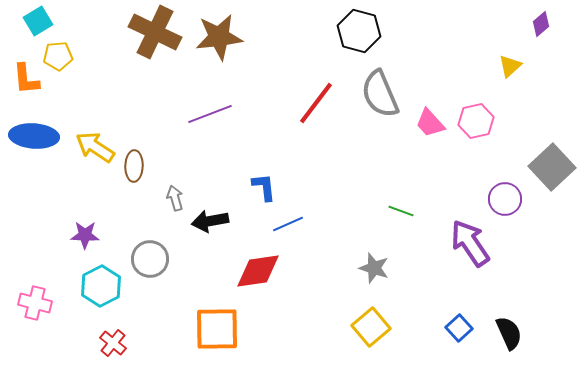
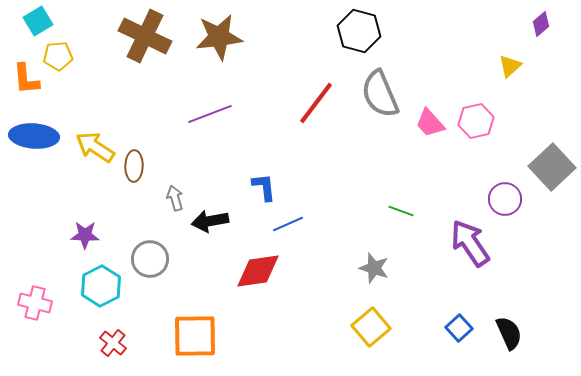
brown cross: moved 10 px left, 4 px down
orange square: moved 22 px left, 7 px down
